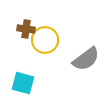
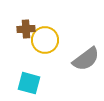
brown cross: rotated 12 degrees counterclockwise
cyan square: moved 6 px right
